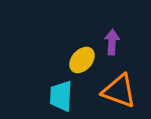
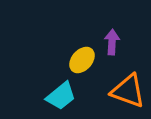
orange triangle: moved 9 px right
cyan trapezoid: rotated 132 degrees counterclockwise
